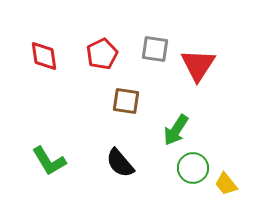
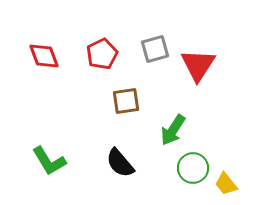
gray square: rotated 24 degrees counterclockwise
red diamond: rotated 12 degrees counterclockwise
brown square: rotated 16 degrees counterclockwise
green arrow: moved 3 px left
